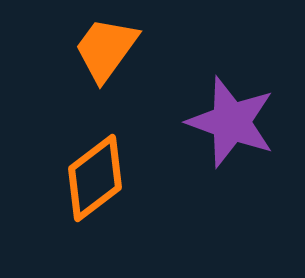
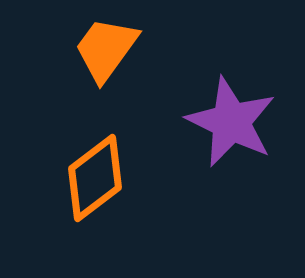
purple star: rotated 6 degrees clockwise
